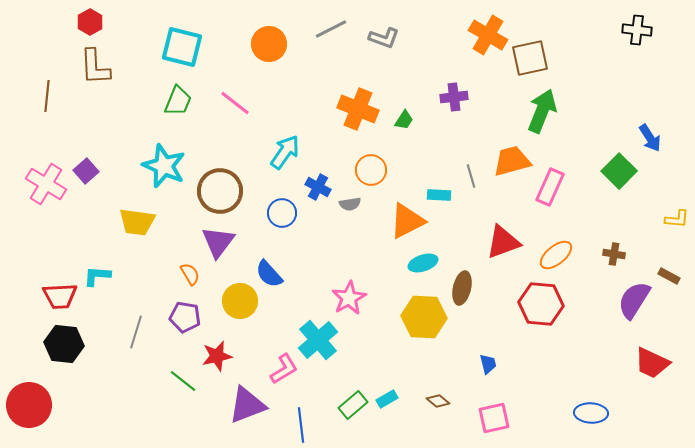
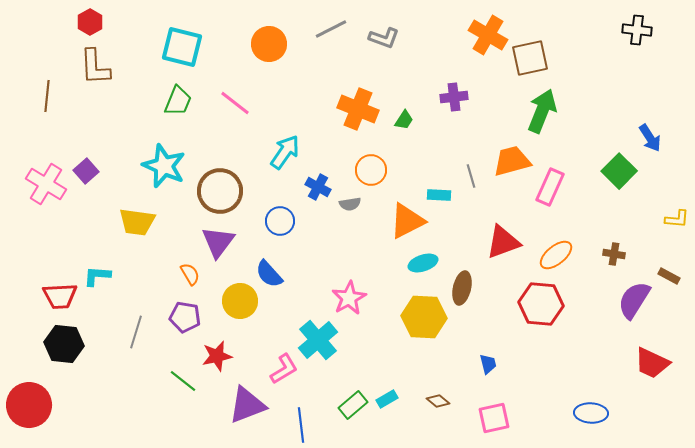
blue circle at (282, 213): moved 2 px left, 8 px down
